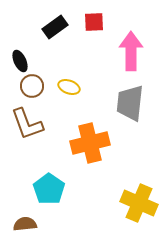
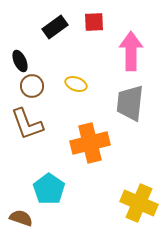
yellow ellipse: moved 7 px right, 3 px up
brown semicircle: moved 4 px left, 6 px up; rotated 25 degrees clockwise
